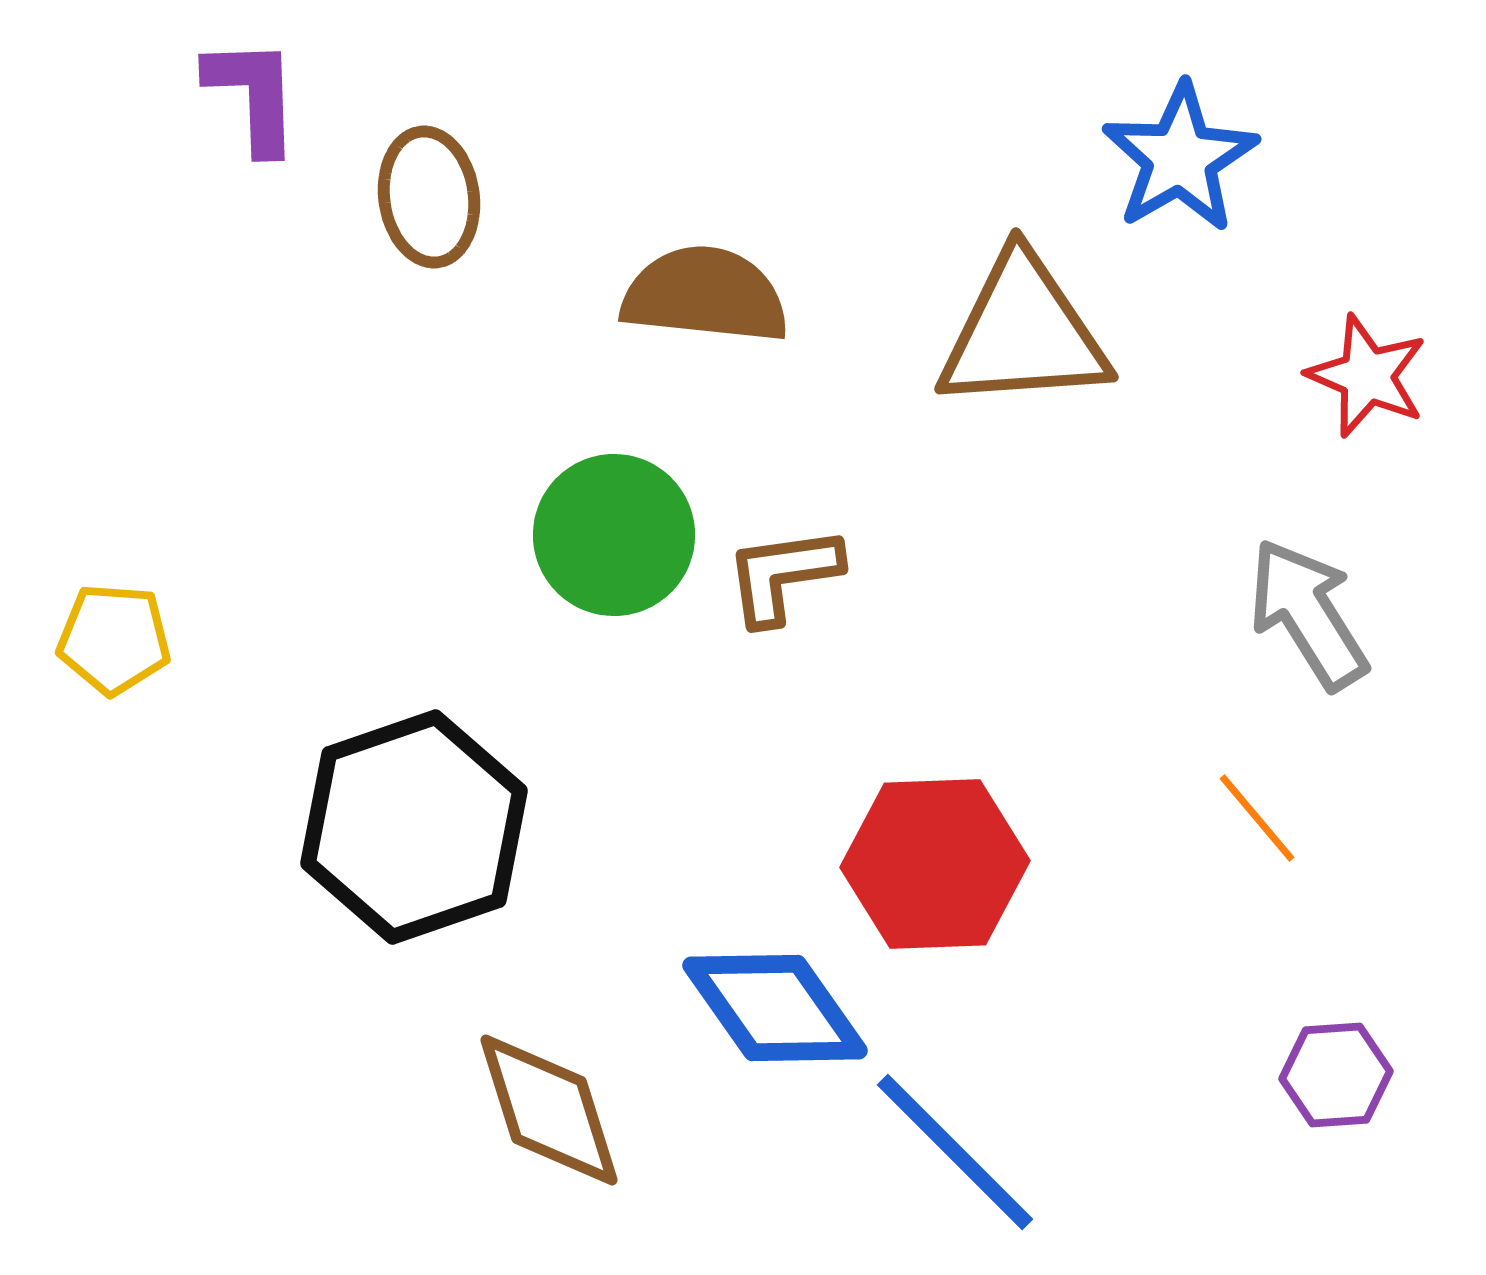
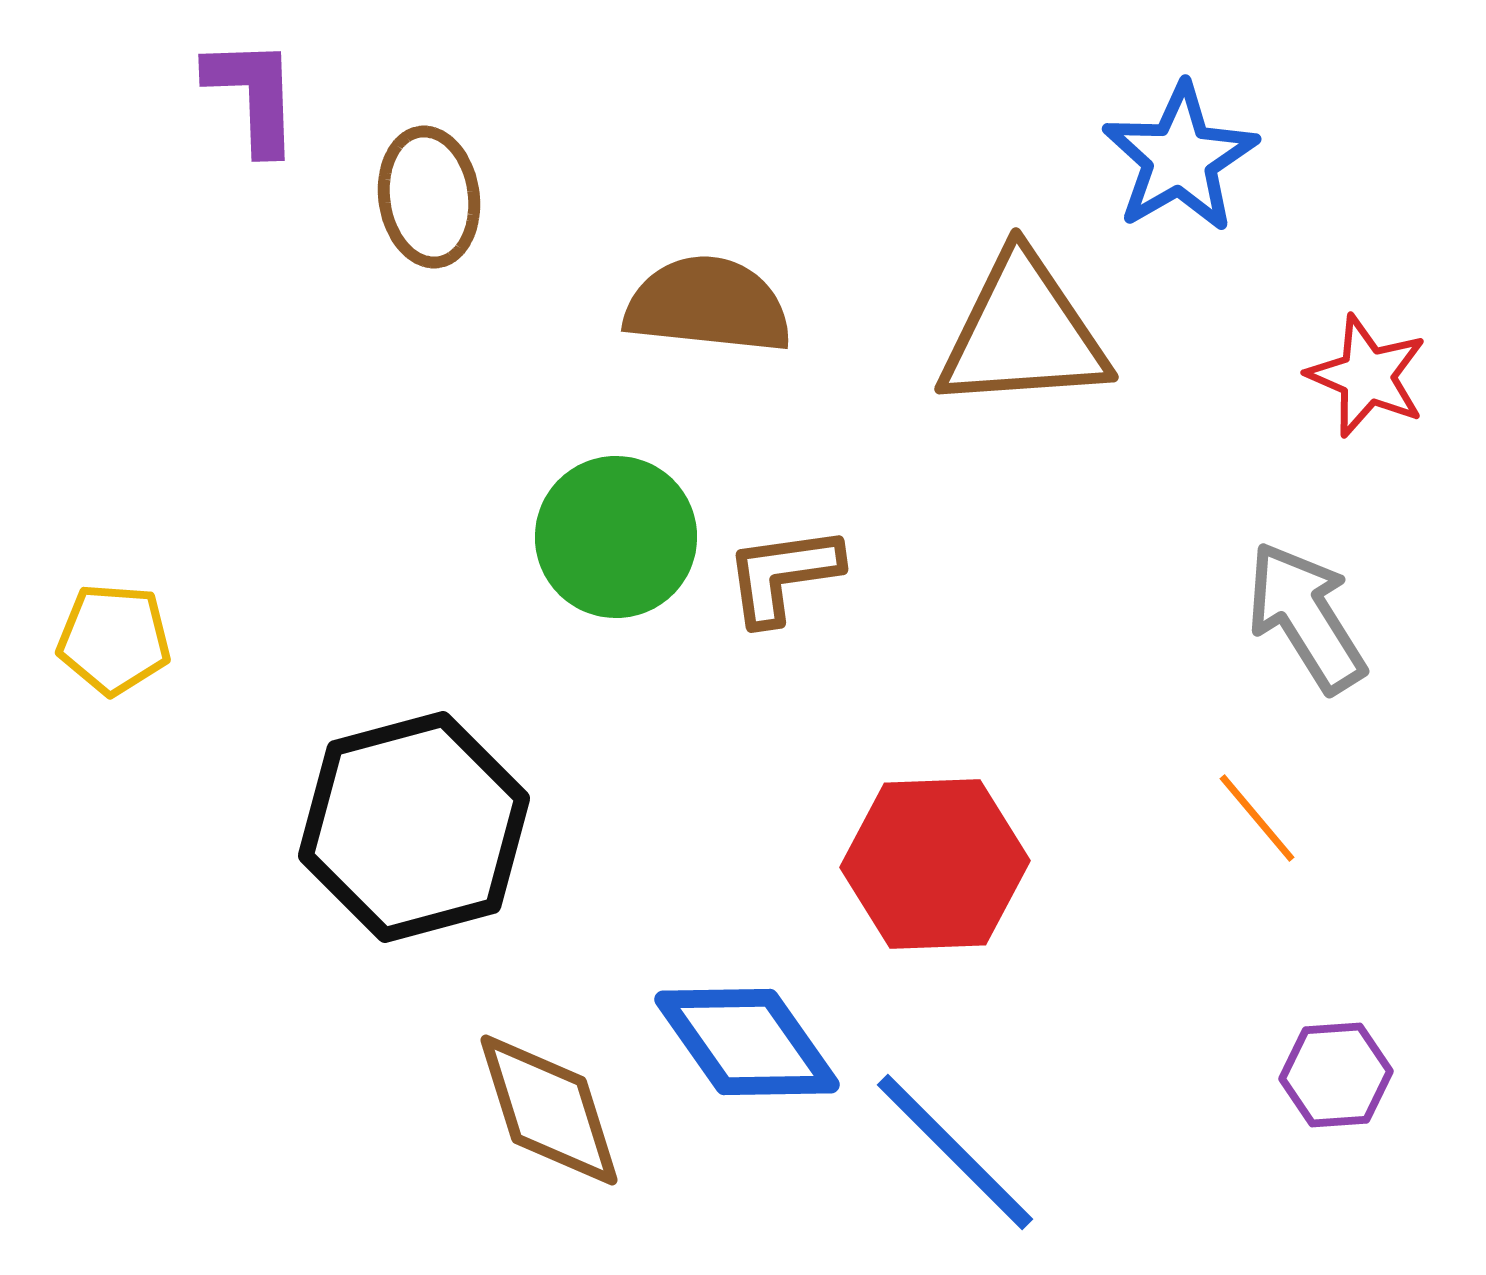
brown semicircle: moved 3 px right, 10 px down
green circle: moved 2 px right, 2 px down
gray arrow: moved 2 px left, 3 px down
black hexagon: rotated 4 degrees clockwise
blue diamond: moved 28 px left, 34 px down
